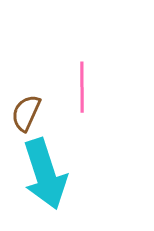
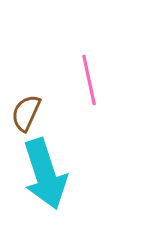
pink line: moved 7 px right, 7 px up; rotated 12 degrees counterclockwise
